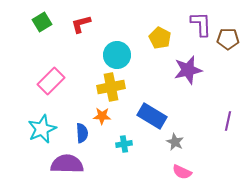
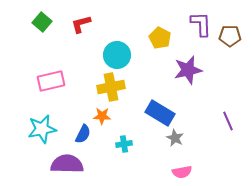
green square: rotated 18 degrees counterclockwise
brown pentagon: moved 2 px right, 3 px up
pink rectangle: rotated 32 degrees clockwise
blue rectangle: moved 8 px right, 3 px up
purple line: rotated 36 degrees counterclockwise
cyan star: rotated 12 degrees clockwise
blue semicircle: moved 1 px right, 1 px down; rotated 30 degrees clockwise
gray star: moved 4 px up
pink semicircle: rotated 36 degrees counterclockwise
